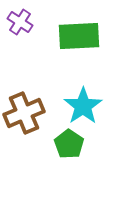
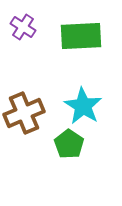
purple cross: moved 3 px right, 5 px down
green rectangle: moved 2 px right
cyan star: rotated 6 degrees counterclockwise
